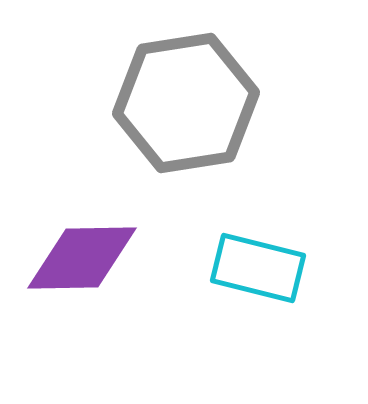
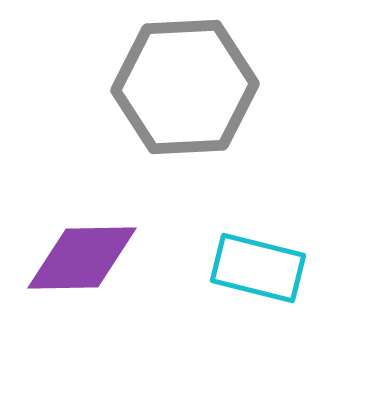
gray hexagon: moved 1 px left, 16 px up; rotated 6 degrees clockwise
